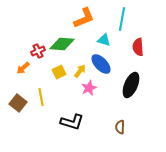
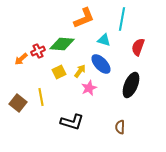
red semicircle: rotated 24 degrees clockwise
orange arrow: moved 2 px left, 9 px up
